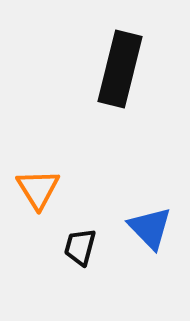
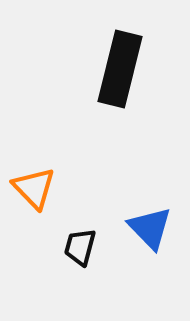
orange triangle: moved 4 px left, 1 px up; rotated 12 degrees counterclockwise
